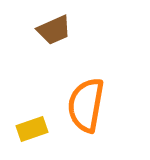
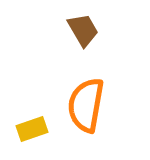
brown trapezoid: moved 29 px right; rotated 96 degrees counterclockwise
